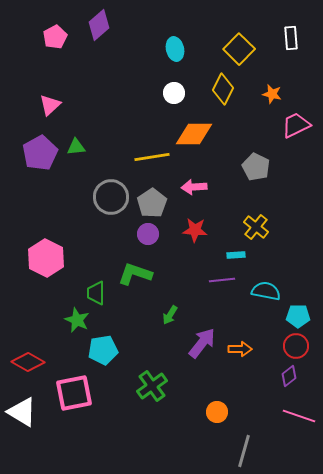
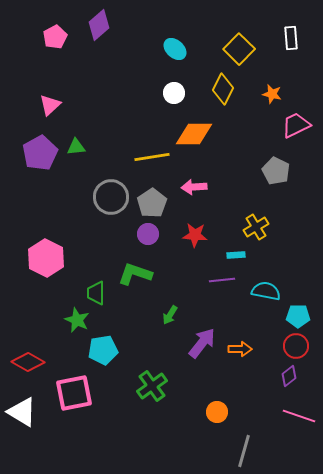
cyan ellipse at (175, 49): rotated 35 degrees counterclockwise
gray pentagon at (256, 167): moved 20 px right, 4 px down
yellow cross at (256, 227): rotated 20 degrees clockwise
red star at (195, 230): moved 5 px down
